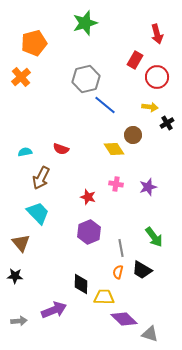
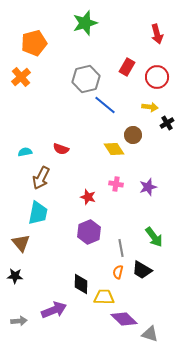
red rectangle: moved 8 px left, 7 px down
cyan trapezoid: rotated 55 degrees clockwise
